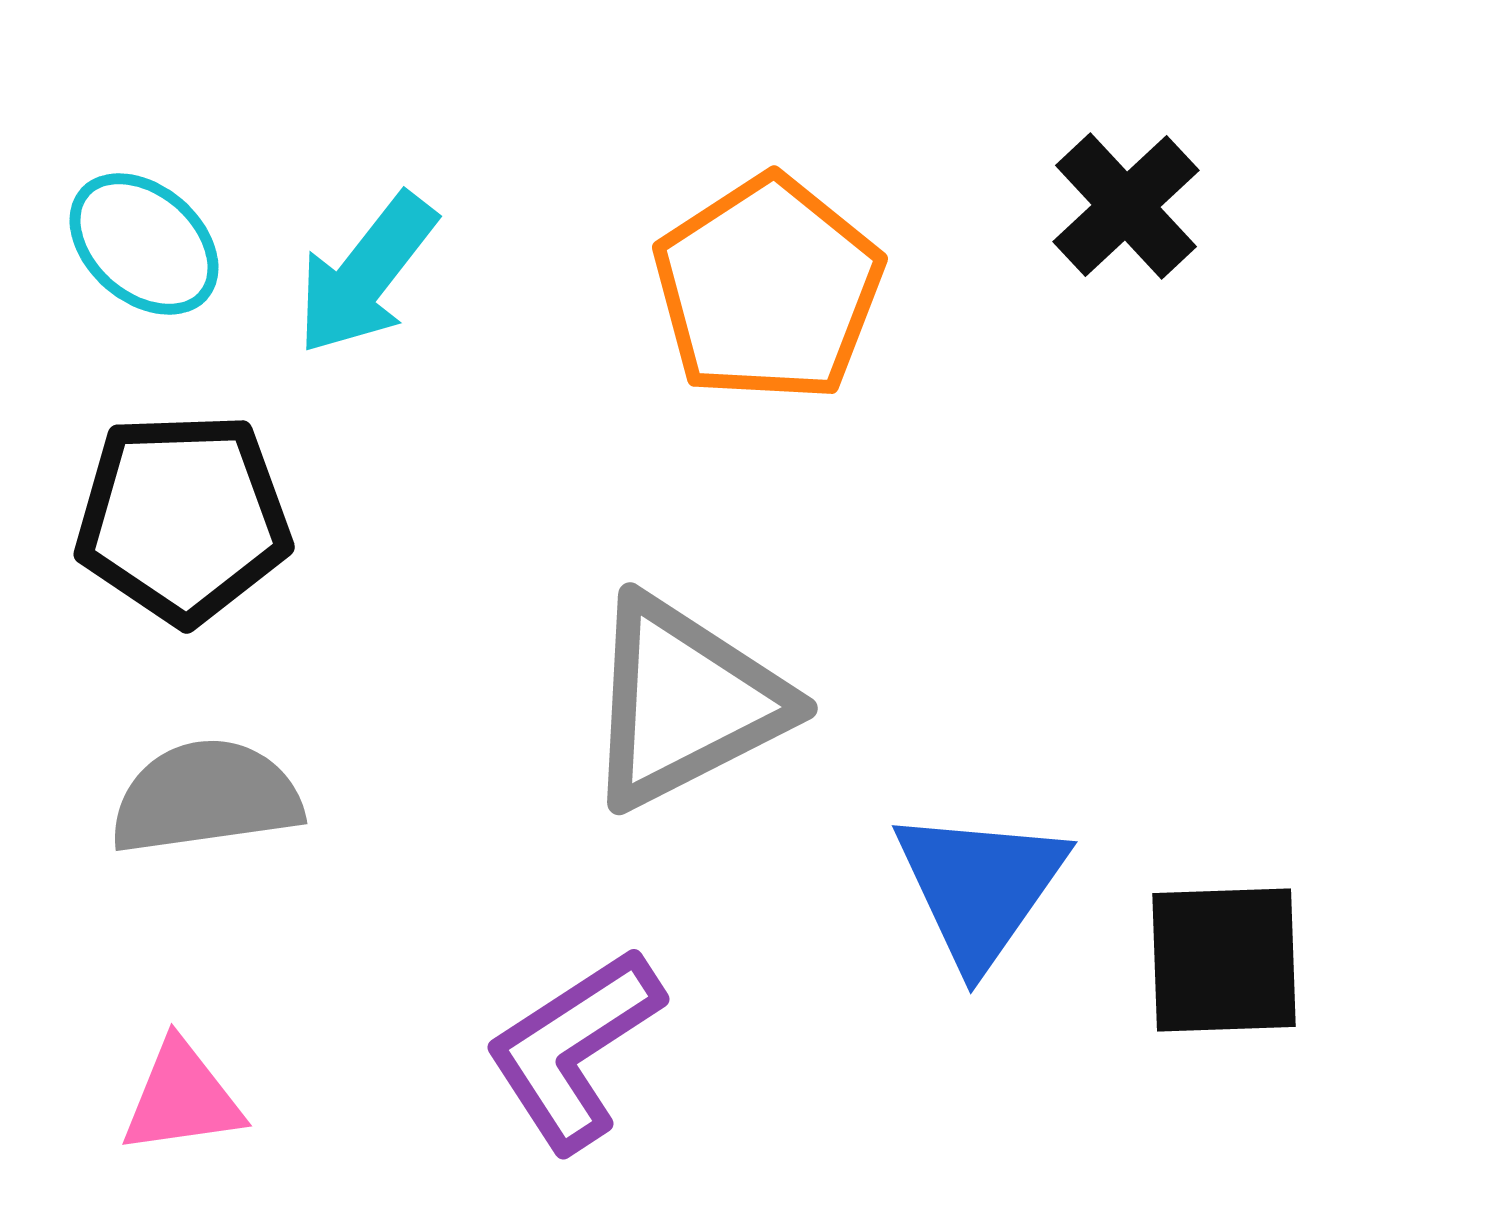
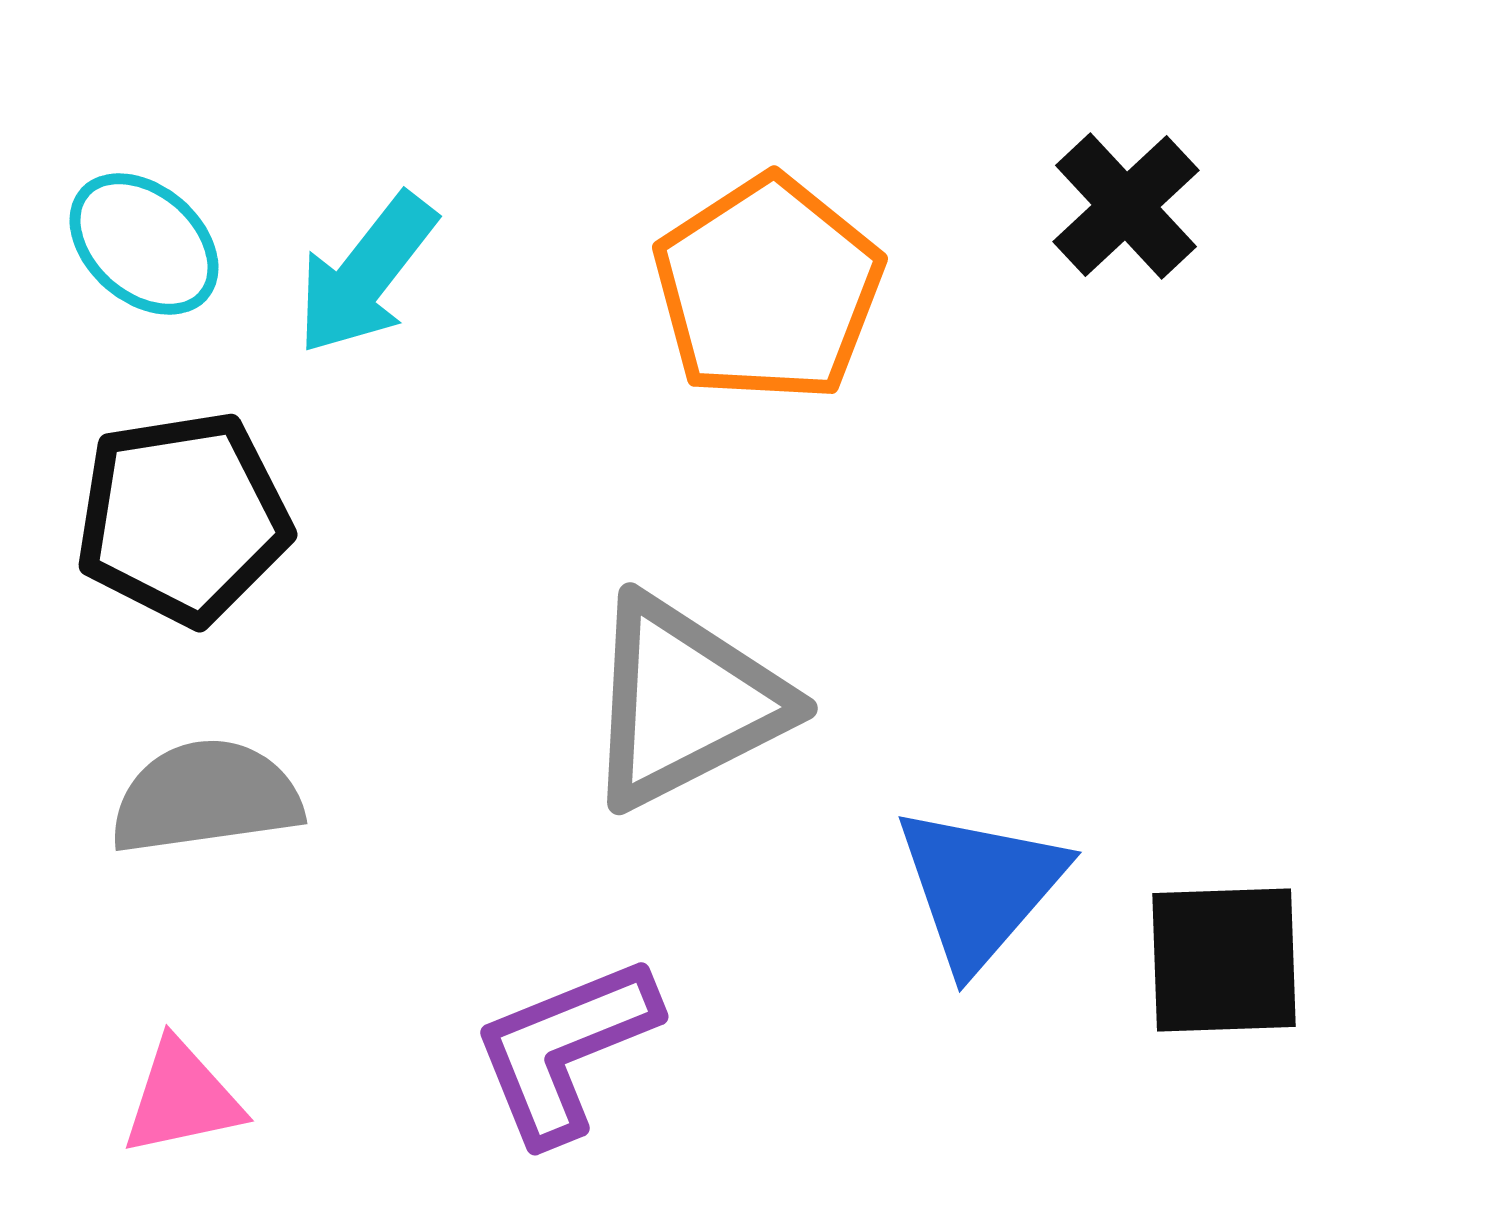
black pentagon: rotated 7 degrees counterclockwise
blue triangle: rotated 6 degrees clockwise
purple L-shape: moved 9 px left; rotated 11 degrees clockwise
pink triangle: rotated 4 degrees counterclockwise
